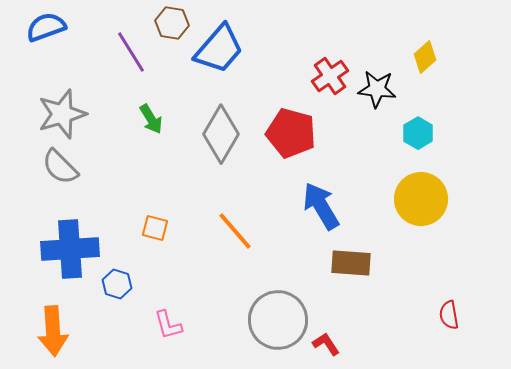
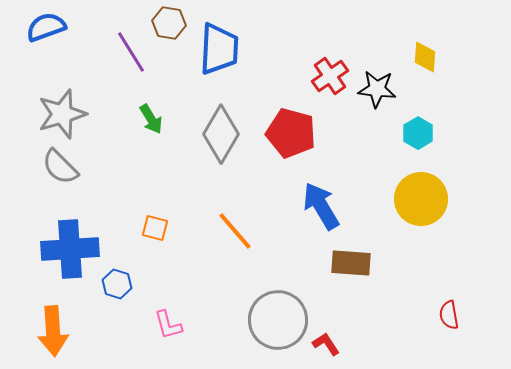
brown hexagon: moved 3 px left
blue trapezoid: rotated 38 degrees counterclockwise
yellow diamond: rotated 44 degrees counterclockwise
